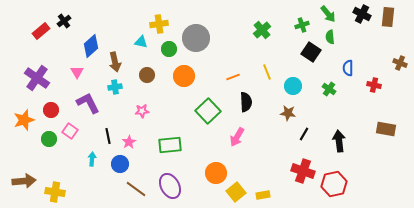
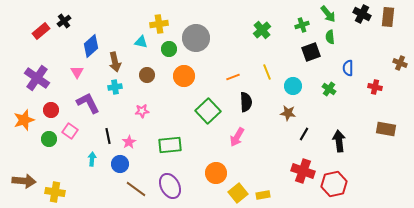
black square at (311, 52): rotated 36 degrees clockwise
red cross at (374, 85): moved 1 px right, 2 px down
brown arrow at (24, 181): rotated 10 degrees clockwise
yellow square at (236, 192): moved 2 px right, 1 px down
